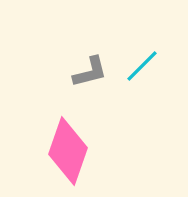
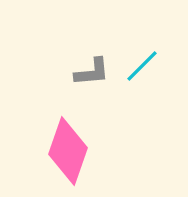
gray L-shape: moved 2 px right; rotated 9 degrees clockwise
